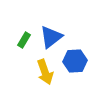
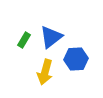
blue hexagon: moved 1 px right, 2 px up
yellow arrow: rotated 35 degrees clockwise
